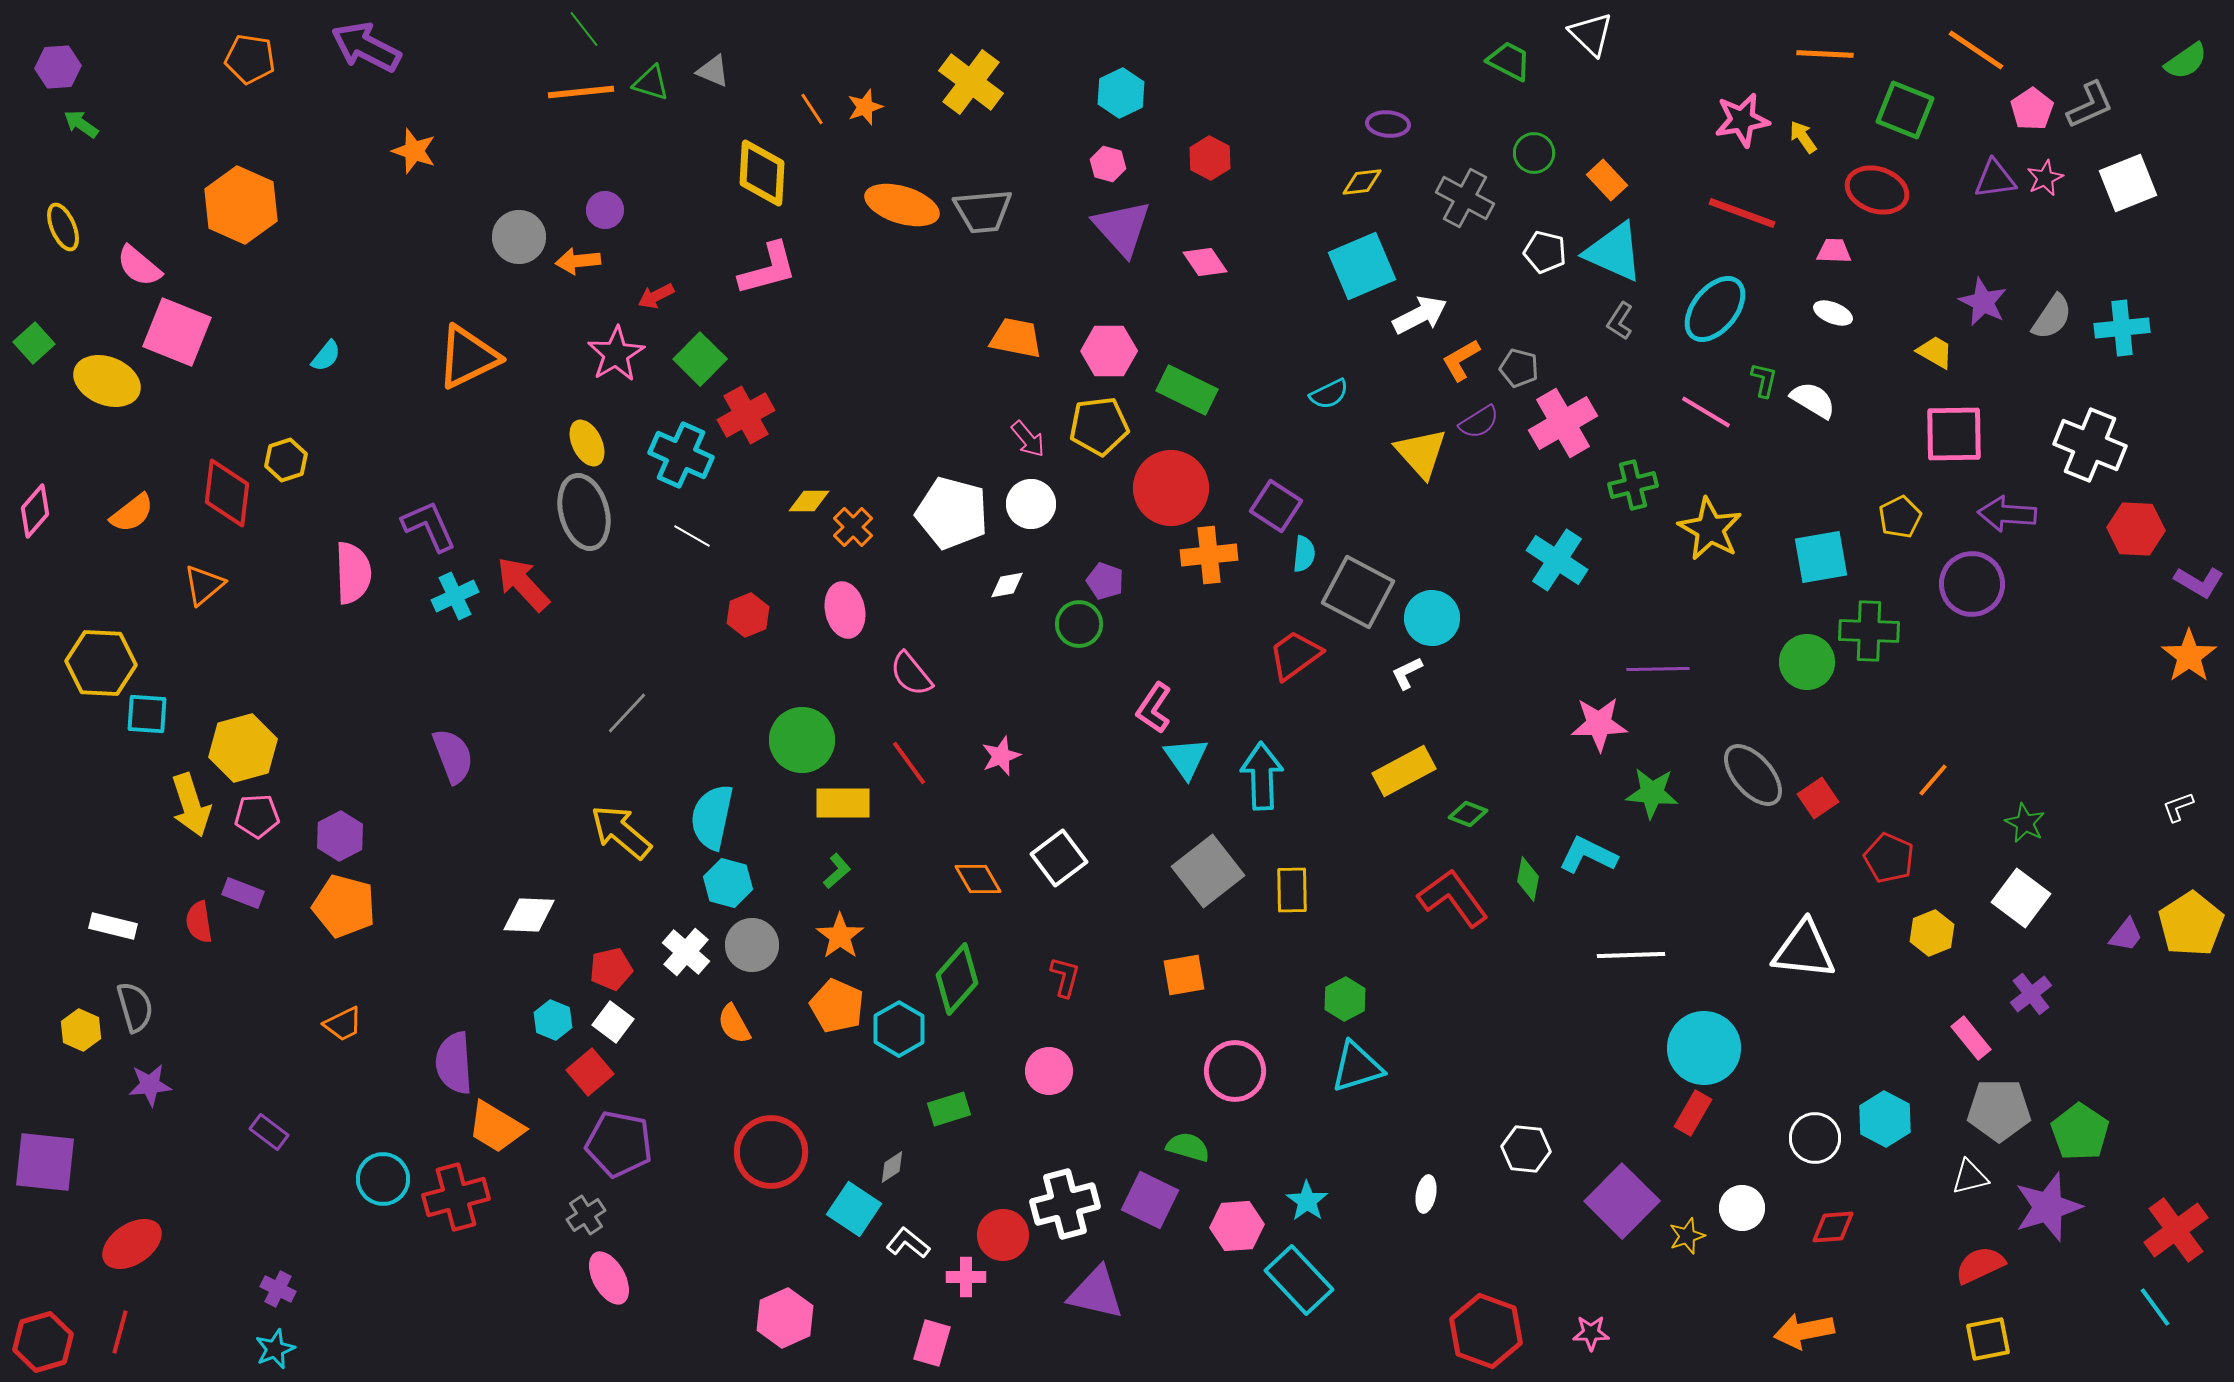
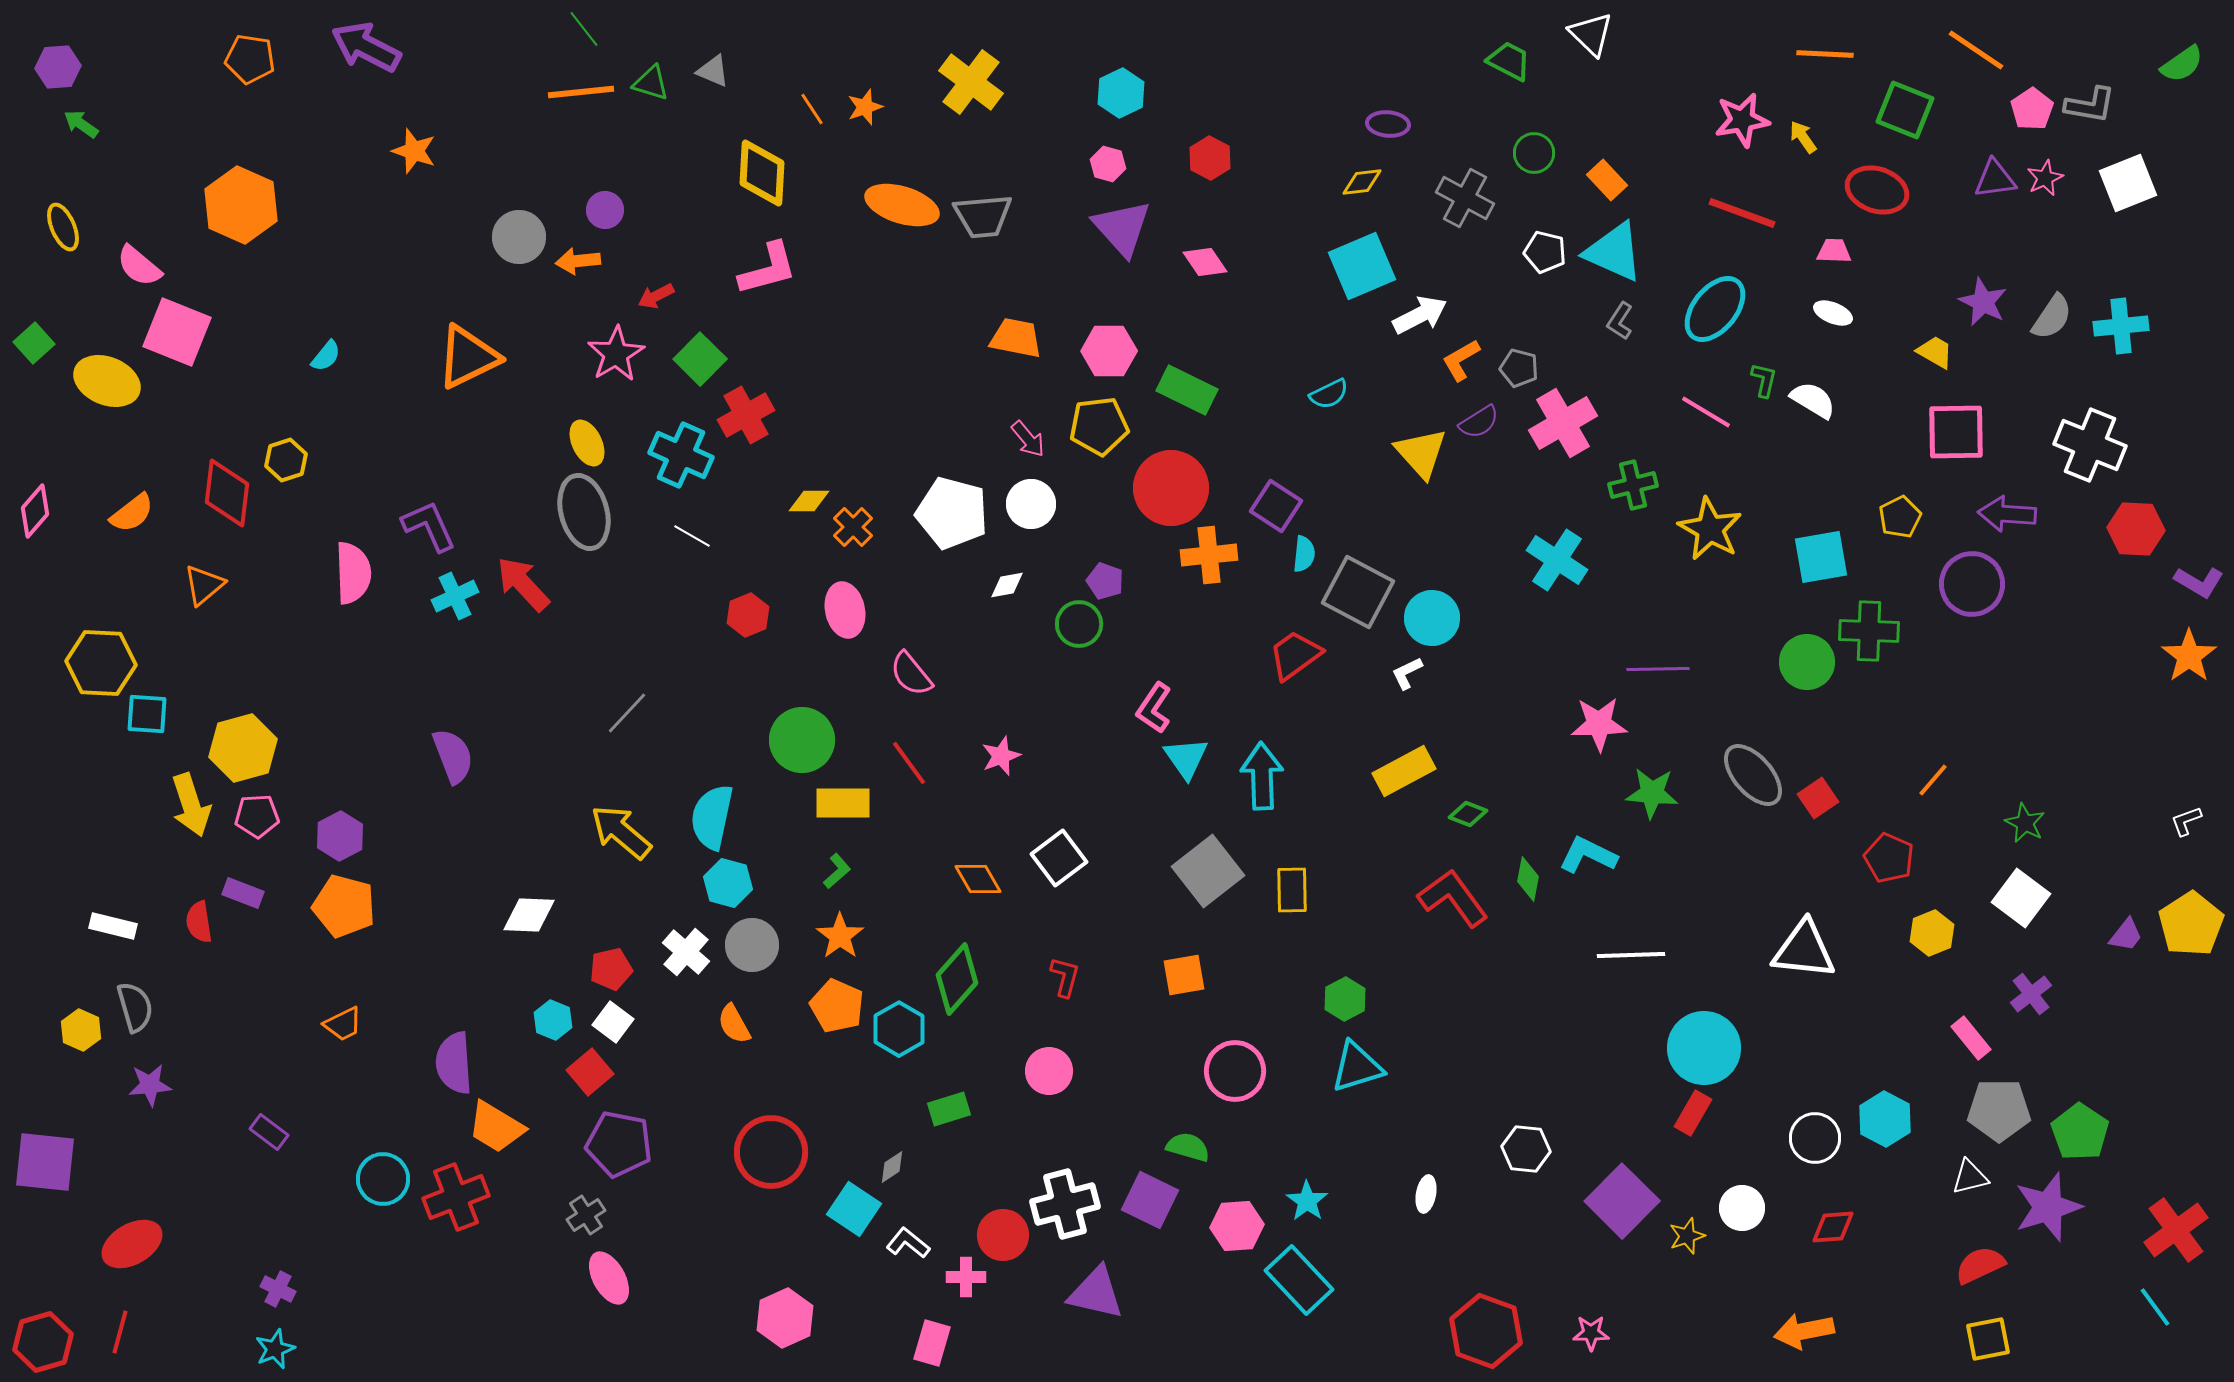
green semicircle at (2186, 61): moved 4 px left, 3 px down
gray L-shape at (2090, 105): rotated 34 degrees clockwise
gray trapezoid at (983, 211): moved 5 px down
cyan cross at (2122, 328): moved 1 px left, 2 px up
pink square at (1954, 434): moved 2 px right, 2 px up
white L-shape at (2178, 807): moved 8 px right, 14 px down
red cross at (456, 1197): rotated 6 degrees counterclockwise
red ellipse at (132, 1244): rotated 4 degrees clockwise
